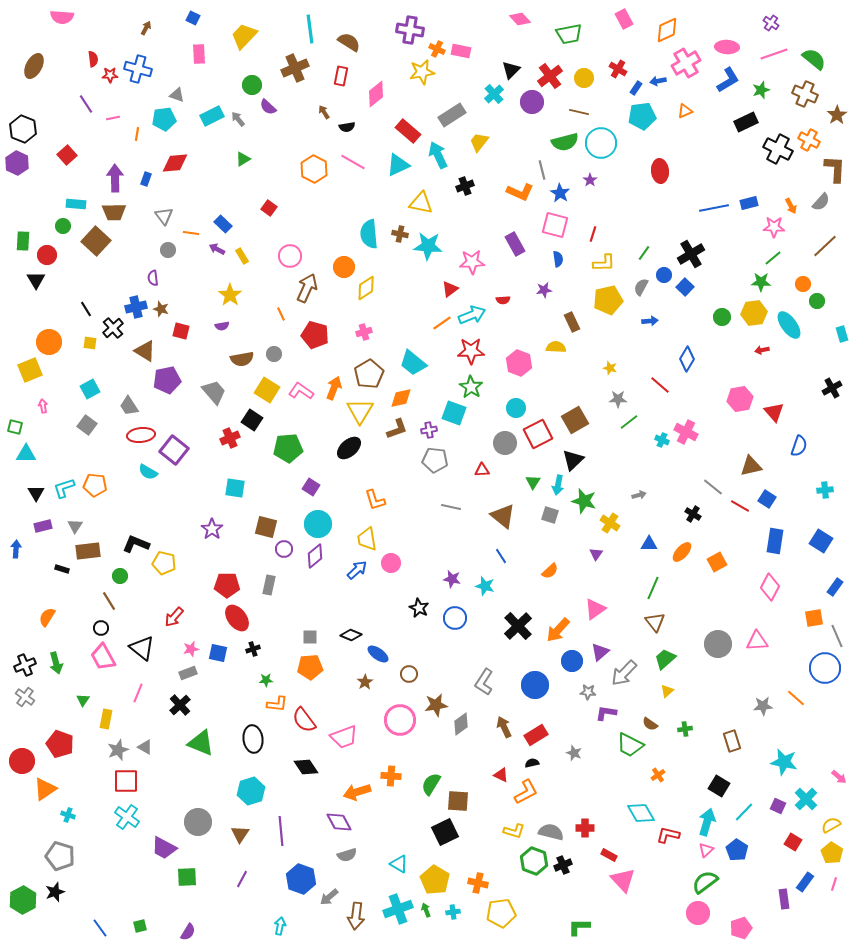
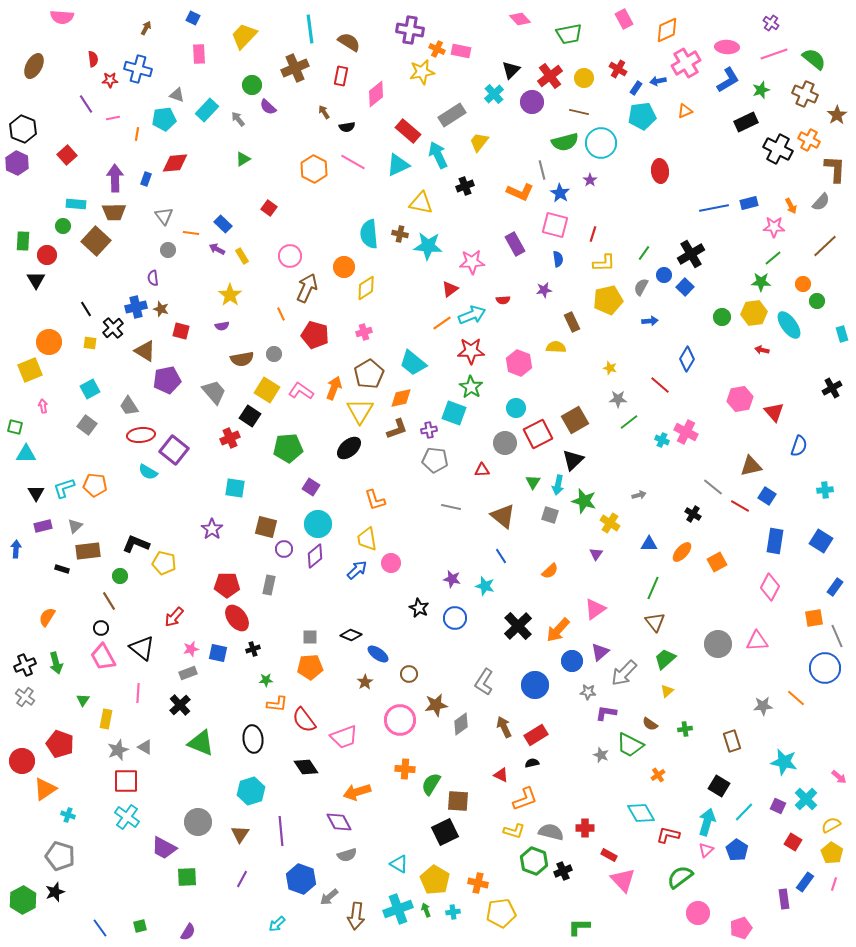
red star at (110, 75): moved 5 px down
cyan rectangle at (212, 116): moved 5 px left, 6 px up; rotated 20 degrees counterclockwise
red arrow at (762, 350): rotated 24 degrees clockwise
black square at (252, 420): moved 2 px left, 4 px up
blue square at (767, 499): moved 3 px up
gray triangle at (75, 526): rotated 14 degrees clockwise
pink line at (138, 693): rotated 18 degrees counterclockwise
gray star at (574, 753): moved 27 px right, 2 px down
orange cross at (391, 776): moved 14 px right, 7 px up
orange L-shape at (526, 792): moved 1 px left, 7 px down; rotated 8 degrees clockwise
black cross at (563, 865): moved 6 px down
green semicircle at (705, 882): moved 25 px left, 5 px up
cyan arrow at (280, 926): moved 3 px left, 2 px up; rotated 144 degrees counterclockwise
